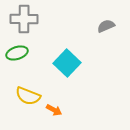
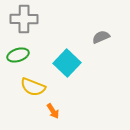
gray semicircle: moved 5 px left, 11 px down
green ellipse: moved 1 px right, 2 px down
yellow semicircle: moved 5 px right, 9 px up
orange arrow: moved 1 px left, 1 px down; rotated 28 degrees clockwise
